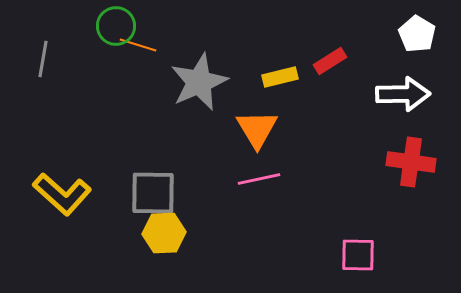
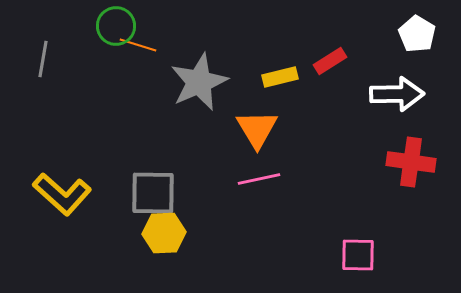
white arrow: moved 6 px left
